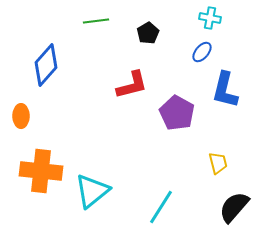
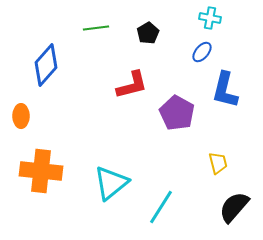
green line: moved 7 px down
cyan triangle: moved 19 px right, 8 px up
